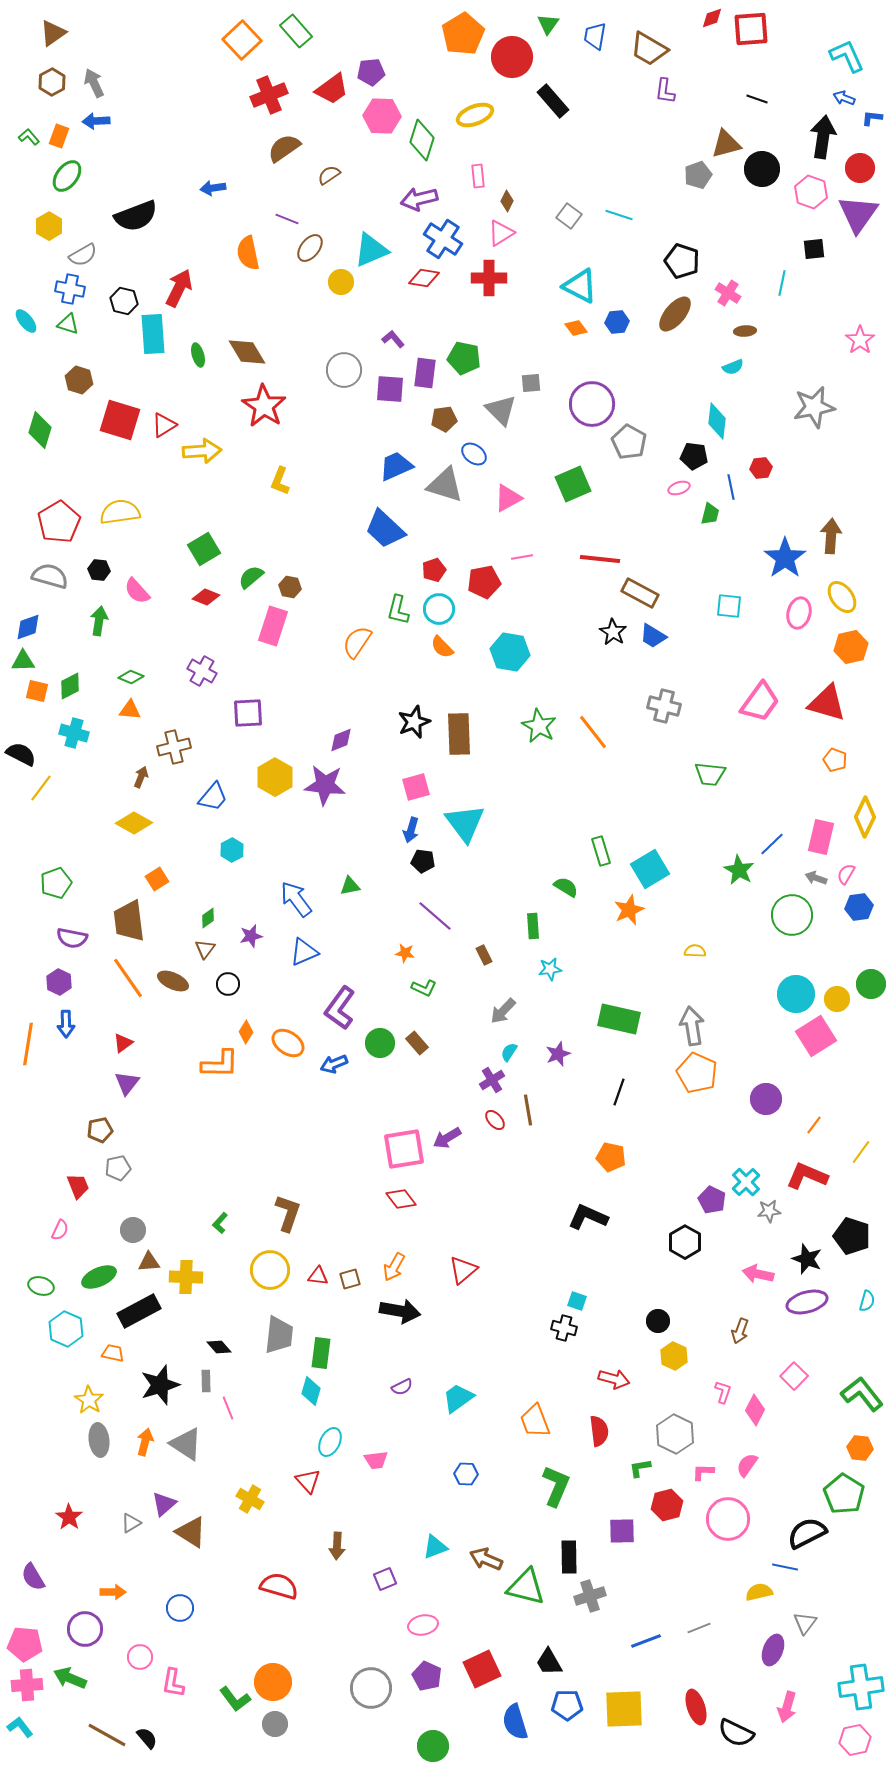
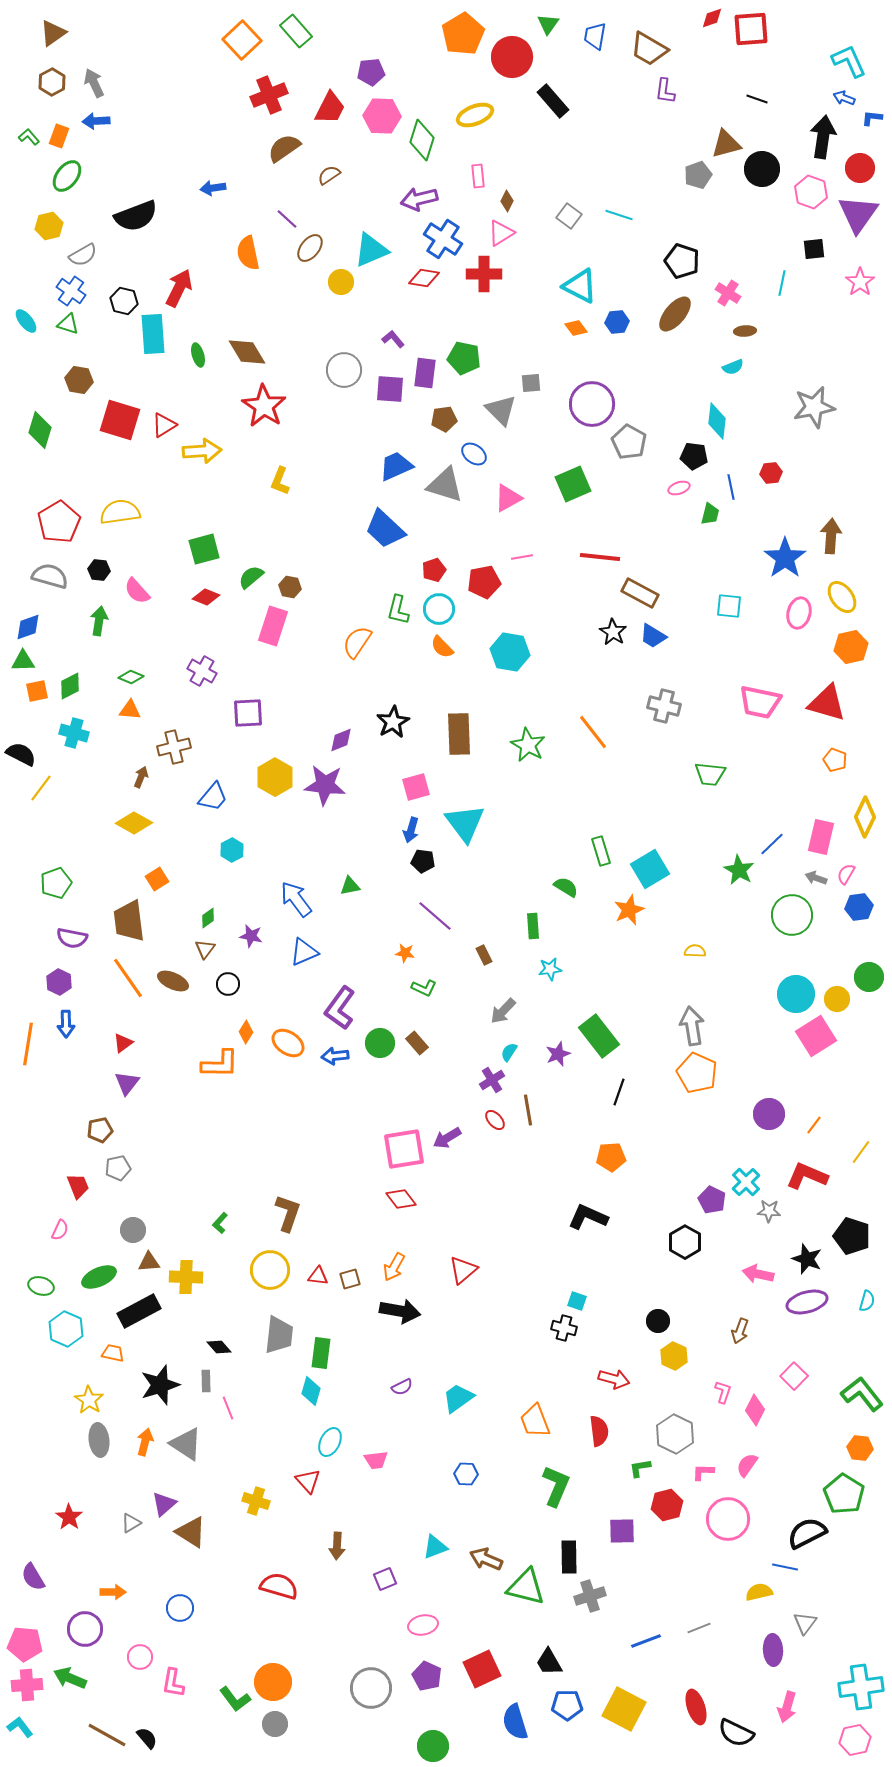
cyan L-shape at (847, 56): moved 2 px right, 5 px down
red trapezoid at (332, 89): moved 2 px left, 19 px down; rotated 27 degrees counterclockwise
purple line at (287, 219): rotated 20 degrees clockwise
yellow hexagon at (49, 226): rotated 16 degrees clockwise
red cross at (489, 278): moved 5 px left, 4 px up
blue cross at (70, 289): moved 1 px right, 2 px down; rotated 24 degrees clockwise
pink star at (860, 340): moved 58 px up
brown hexagon at (79, 380): rotated 8 degrees counterclockwise
red hexagon at (761, 468): moved 10 px right, 5 px down
green square at (204, 549): rotated 16 degrees clockwise
red line at (600, 559): moved 2 px up
orange square at (37, 691): rotated 25 degrees counterclockwise
pink trapezoid at (760, 702): rotated 66 degrees clockwise
black star at (414, 722): moved 21 px left; rotated 8 degrees counterclockwise
green star at (539, 726): moved 11 px left, 19 px down
purple star at (251, 936): rotated 25 degrees clockwise
green circle at (871, 984): moved 2 px left, 7 px up
green rectangle at (619, 1019): moved 20 px left, 17 px down; rotated 39 degrees clockwise
blue arrow at (334, 1064): moved 1 px right, 8 px up; rotated 16 degrees clockwise
purple circle at (766, 1099): moved 3 px right, 15 px down
orange pentagon at (611, 1157): rotated 16 degrees counterclockwise
gray star at (769, 1211): rotated 10 degrees clockwise
yellow cross at (250, 1499): moved 6 px right, 2 px down; rotated 12 degrees counterclockwise
purple ellipse at (773, 1650): rotated 24 degrees counterclockwise
yellow square at (624, 1709): rotated 30 degrees clockwise
